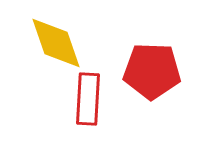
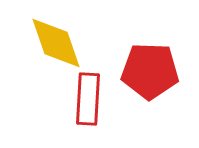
red pentagon: moved 2 px left
